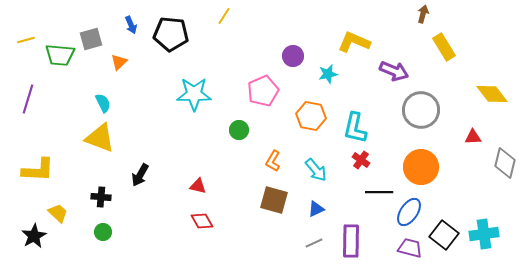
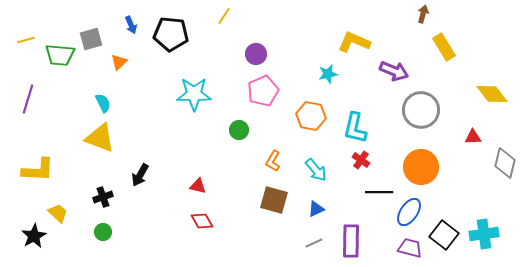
purple circle at (293, 56): moved 37 px left, 2 px up
black cross at (101, 197): moved 2 px right; rotated 24 degrees counterclockwise
